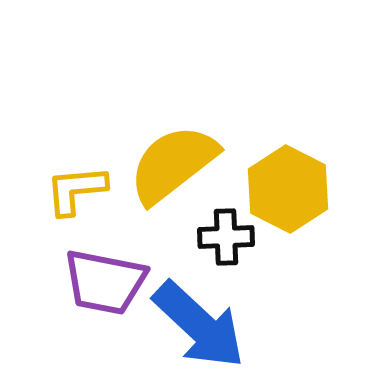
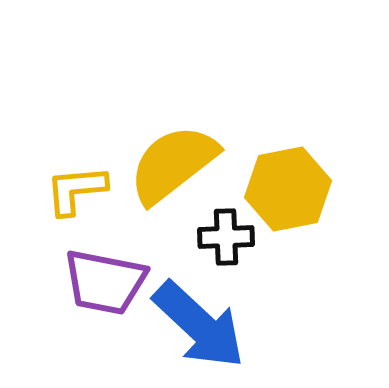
yellow hexagon: rotated 22 degrees clockwise
